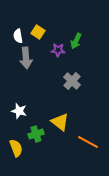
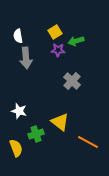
yellow square: moved 17 px right; rotated 24 degrees clockwise
green arrow: rotated 49 degrees clockwise
